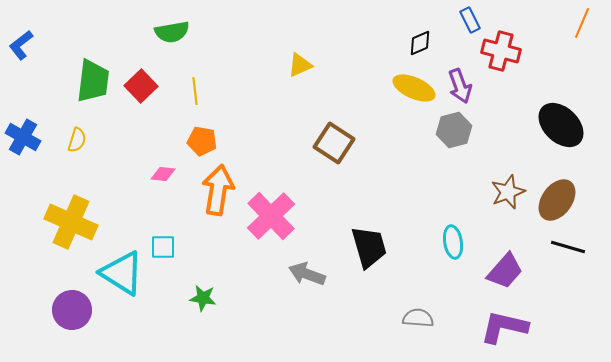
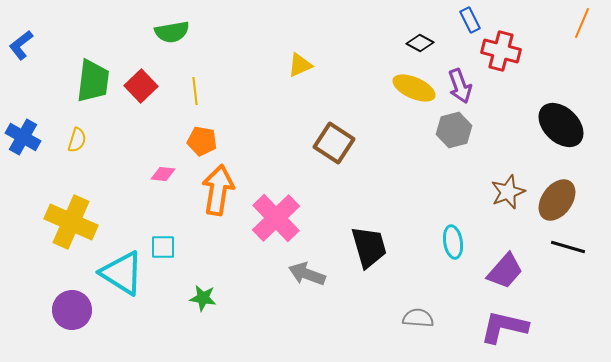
black diamond: rotated 52 degrees clockwise
pink cross: moved 5 px right, 2 px down
